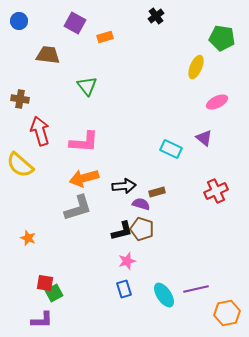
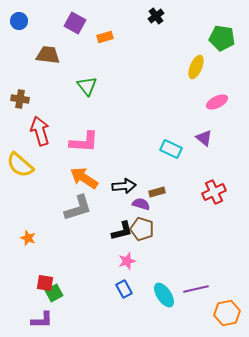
orange arrow: rotated 48 degrees clockwise
red cross: moved 2 px left, 1 px down
blue rectangle: rotated 12 degrees counterclockwise
